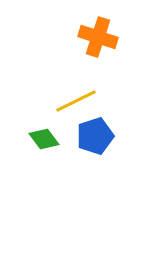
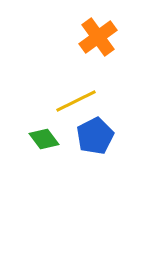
orange cross: rotated 36 degrees clockwise
blue pentagon: rotated 9 degrees counterclockwise
